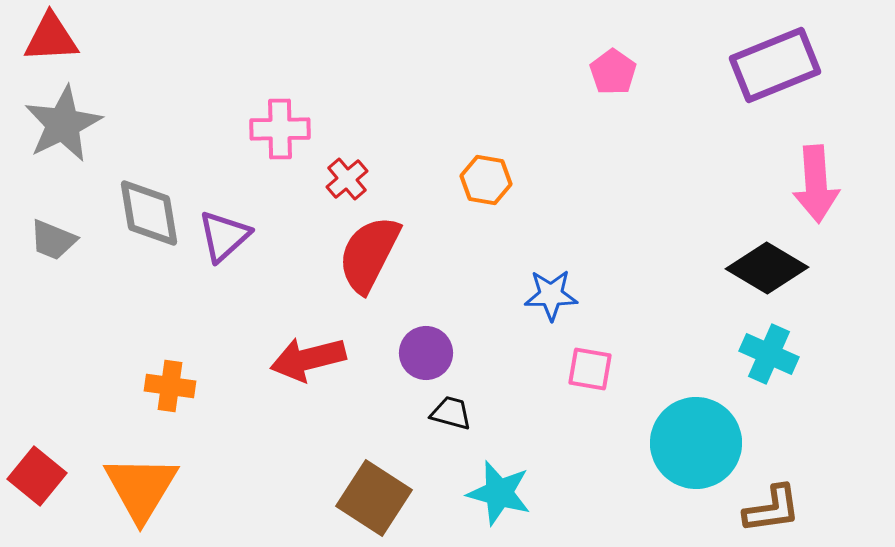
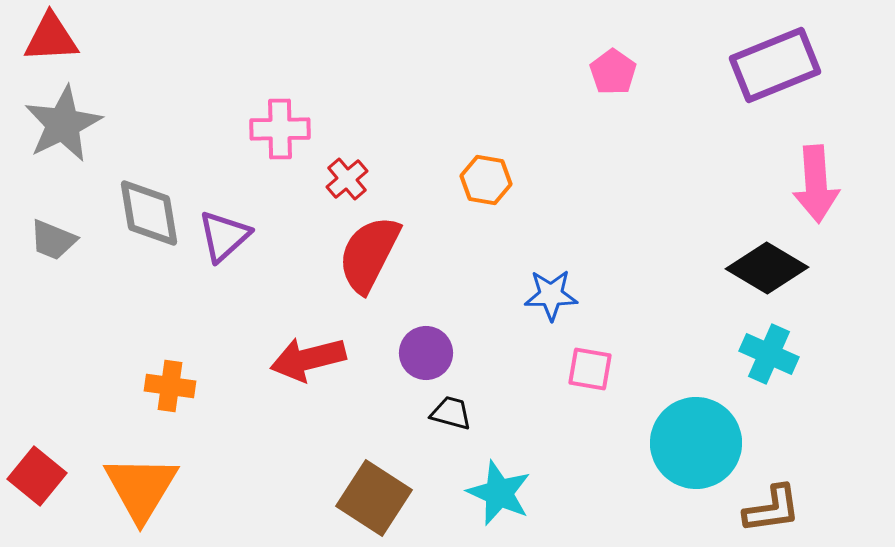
cyan star: rotated 8 degrees clockwise
